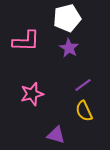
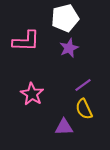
white pentagon: moved 2 px left
purple star: rotated 18 degrees clockwise
pink star: rotated 25 degrees counterclockwise
yellow semicircle: moved 2 px up
purple triangle: moved 8 px right, 8 px up; rotated 18 degrees counterclockwise
